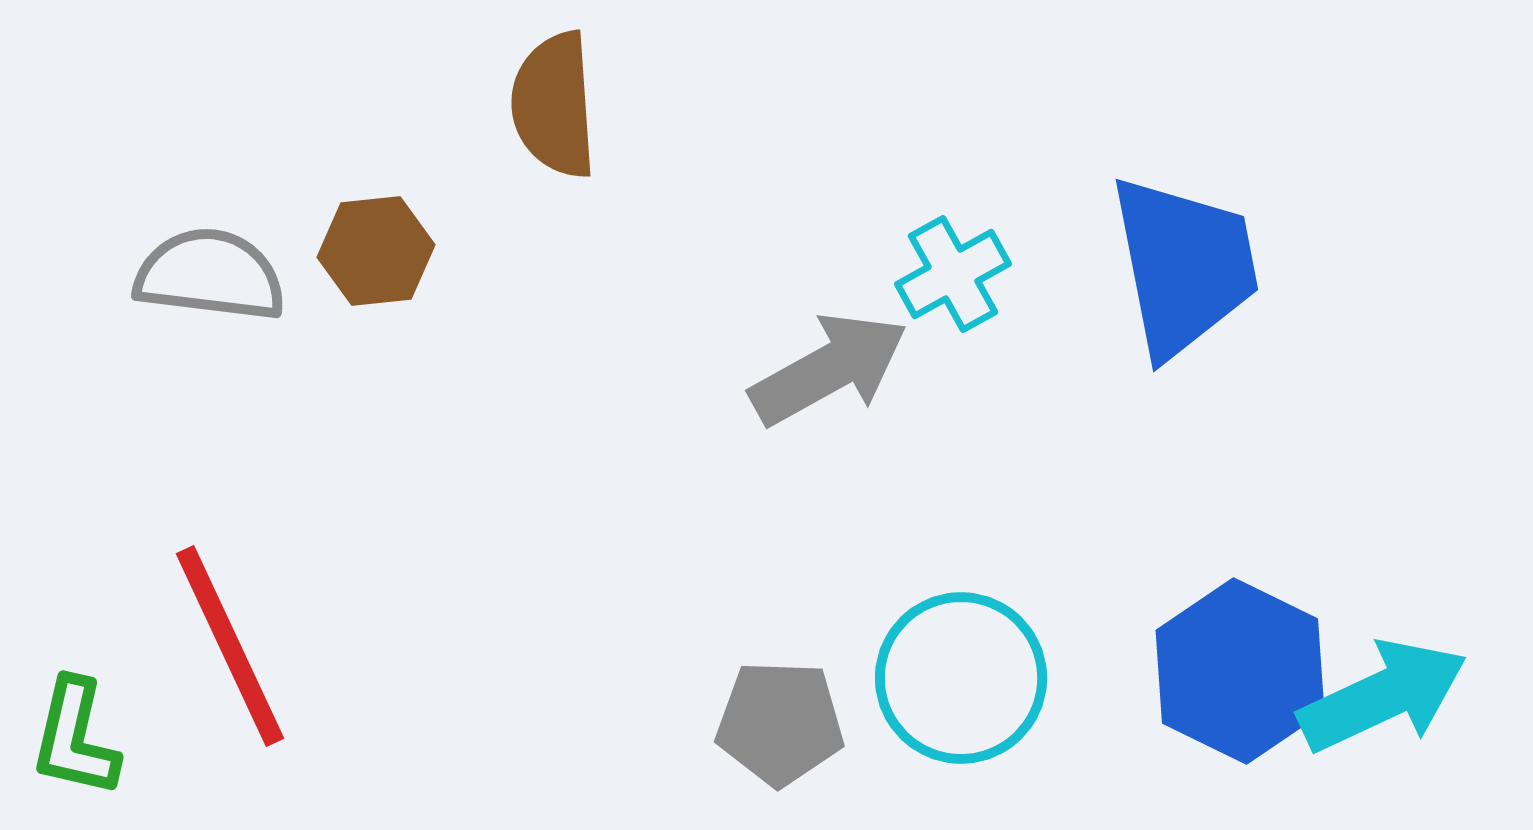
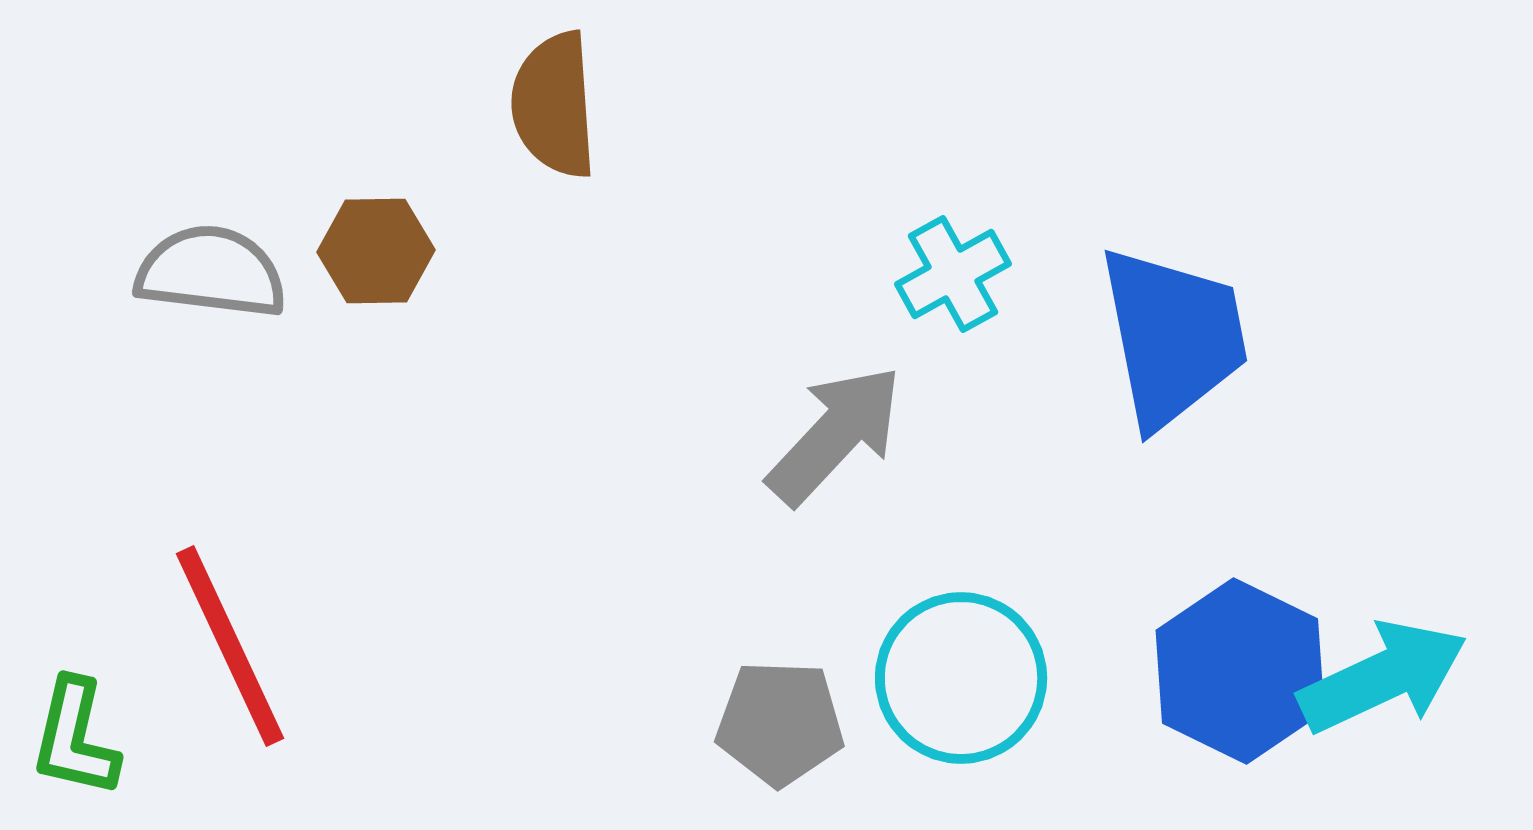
brown hexagon: rotated 5 degrees clockwise
blue trapezoid: moved 11 px left, 71 px down
gray semicircle: moved 1 px right, 3 px up
gray arrow: moved 6 px right, 66 px down; rotated 18 degrees counterclockwise
cyan arrow: moved 19 px up
